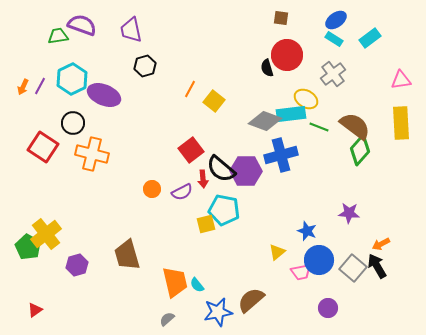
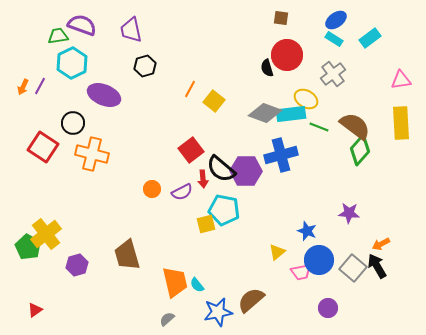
cyan hexagon at (72, 79): moved 16 px up
gray diamond at (265, 121): moved 8 px up
